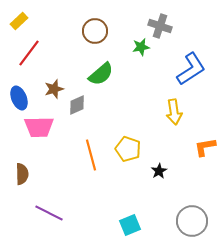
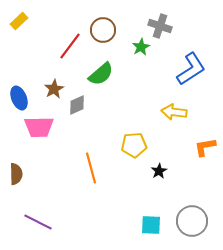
brown circle: moved 8 px right, 1 px up
green star: rotated 18 degrees counterclockwise
red line: moved 41 px right, 7 px up
brown star: rotated 12 degrees counterclockwise
yellow arrow: rotated 105 degrees clockwise
yellow pentagon: moved 6 px right, 4 px up; rotated 25 degrees counterclockwise
orange line: moved 13 px down
brown semicircle: moved 6 px left
purple line: moved 11 px left, 9 px down
cyan square: moved 21 px right; rotated 25 degrees clockwise
